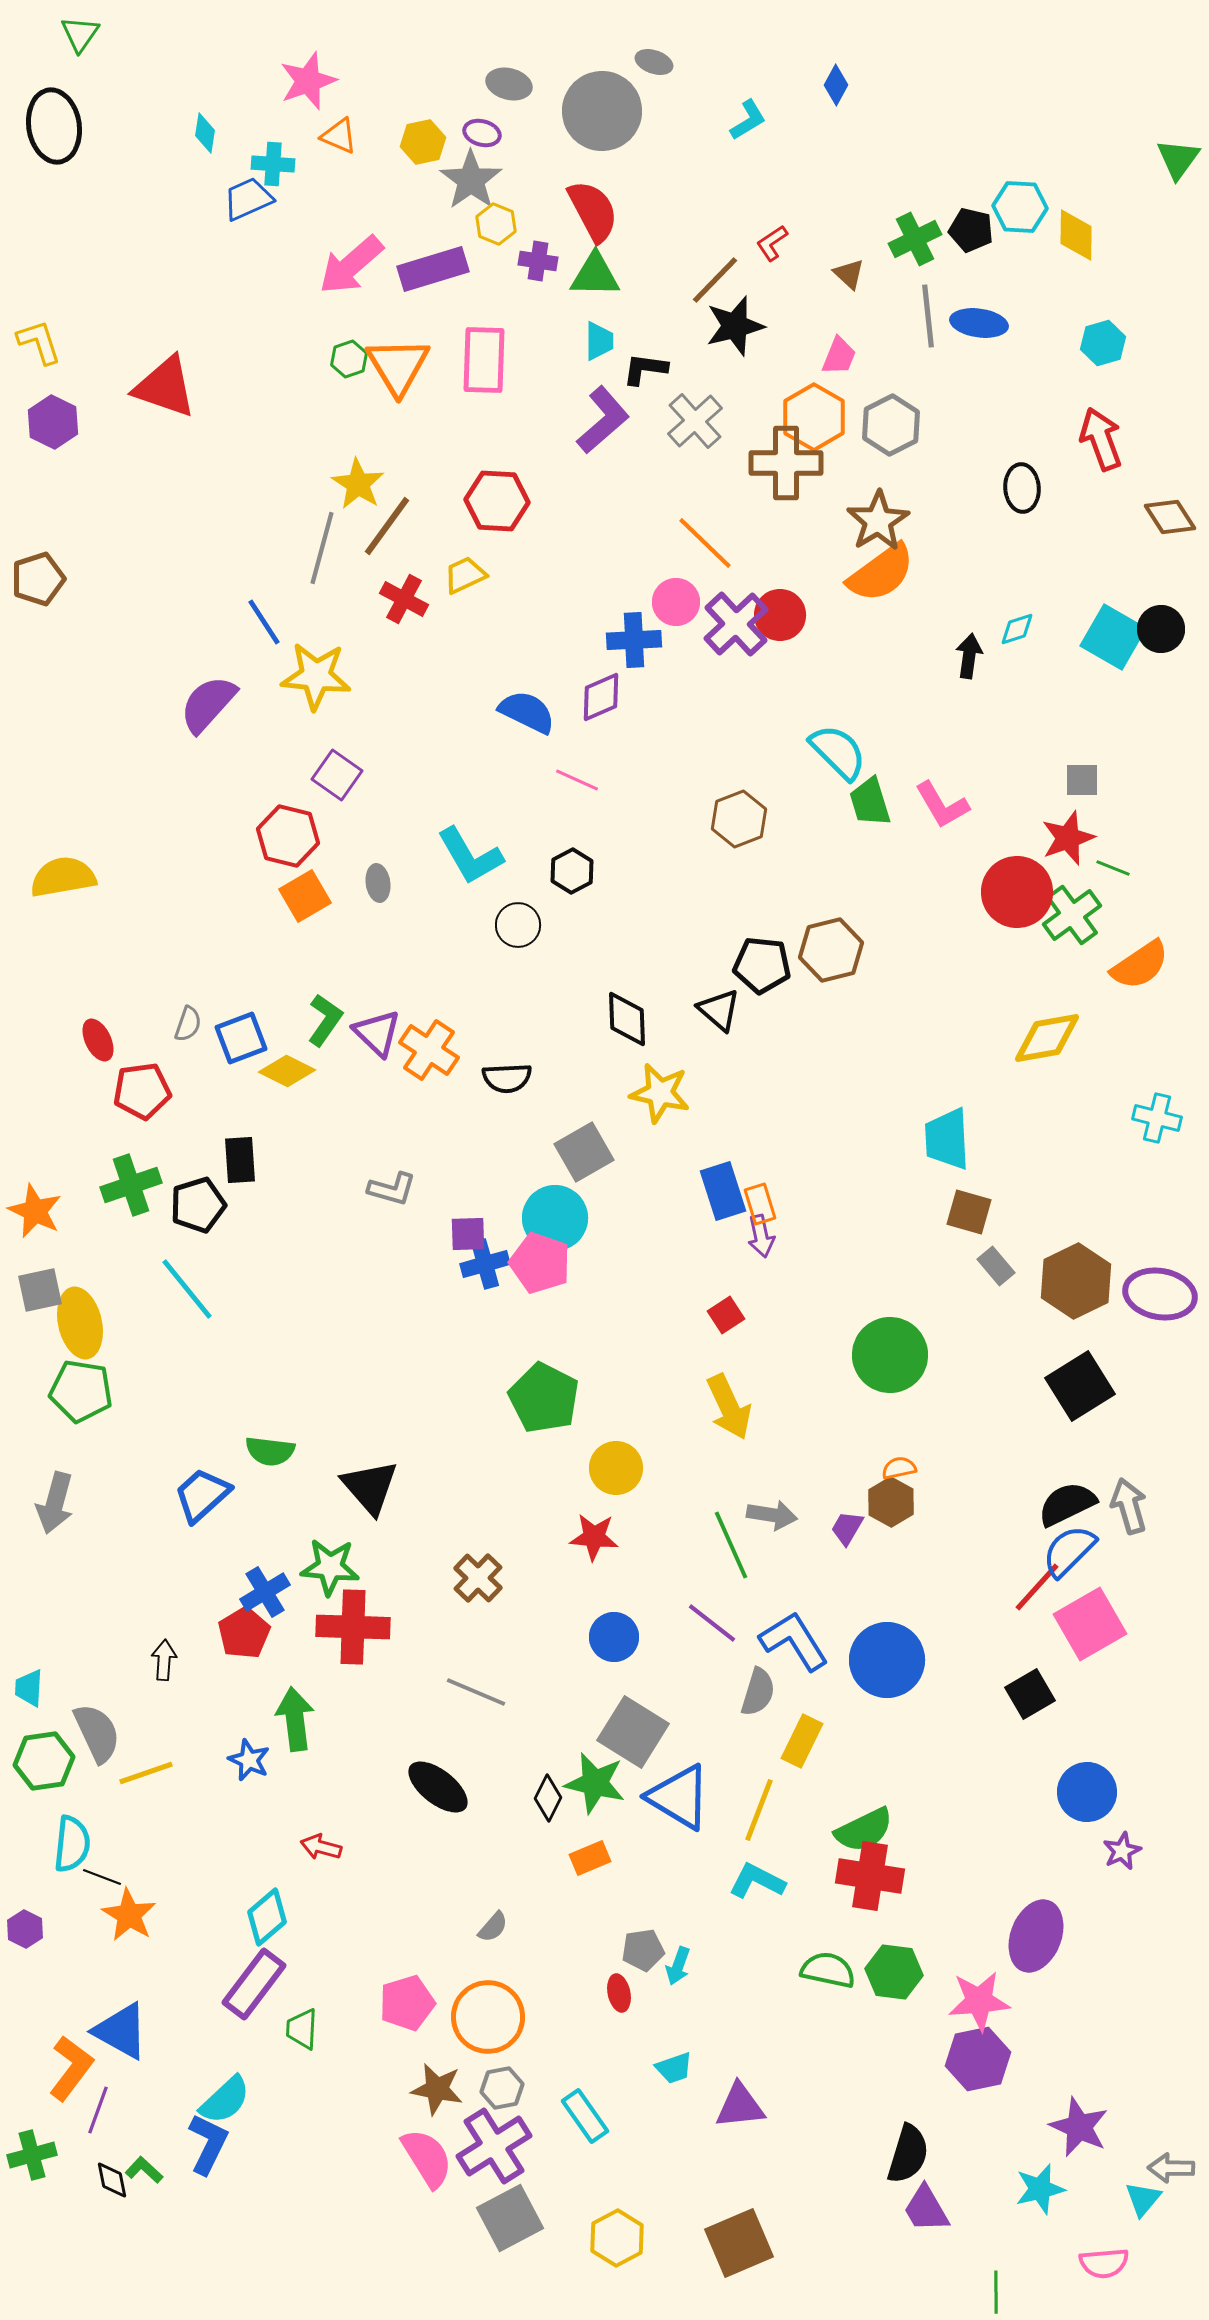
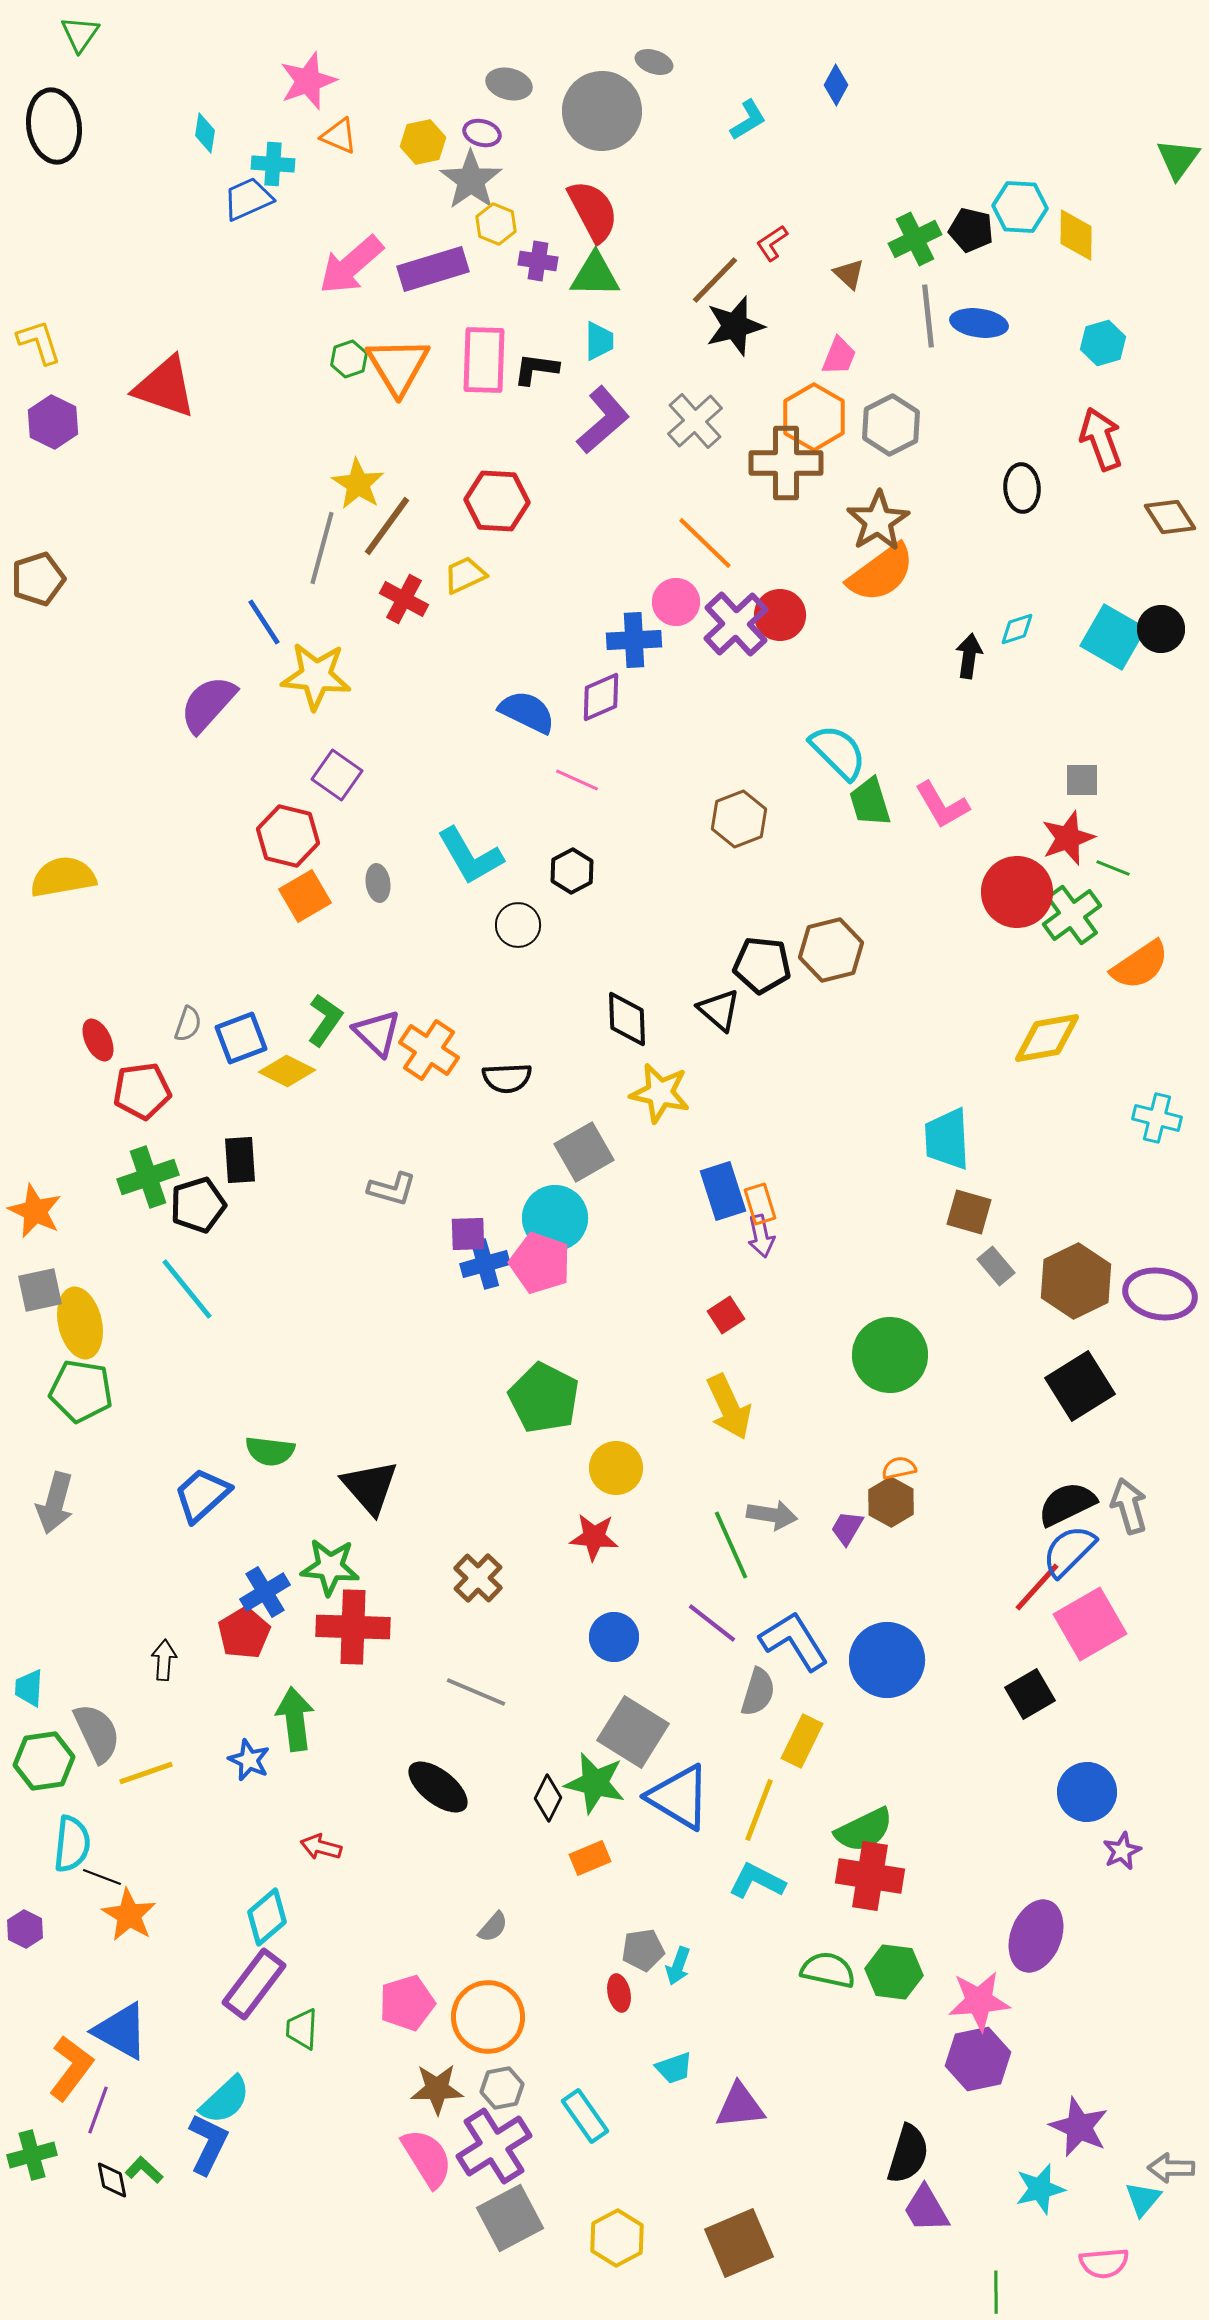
black L-shape at (645, 369): moved 109 px left
green cross at (131, 1185): moved 17 px right, 8 px up
brown star at (437, 2089): rotated 12 degrees counterclockwise
